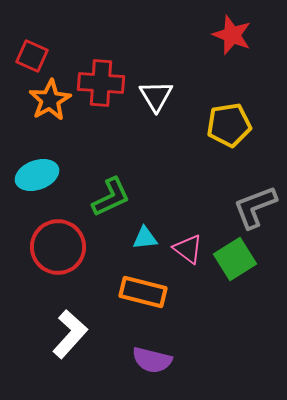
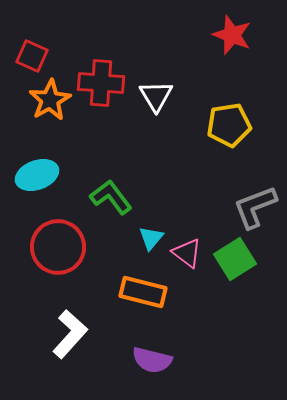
green L-shape: rotated 102 degrees counterclockwise
cyan triangle: moved 6 px right; rotated 44 degrees counterclockwise
pink triangle: moved 1 px left, 4 px down
